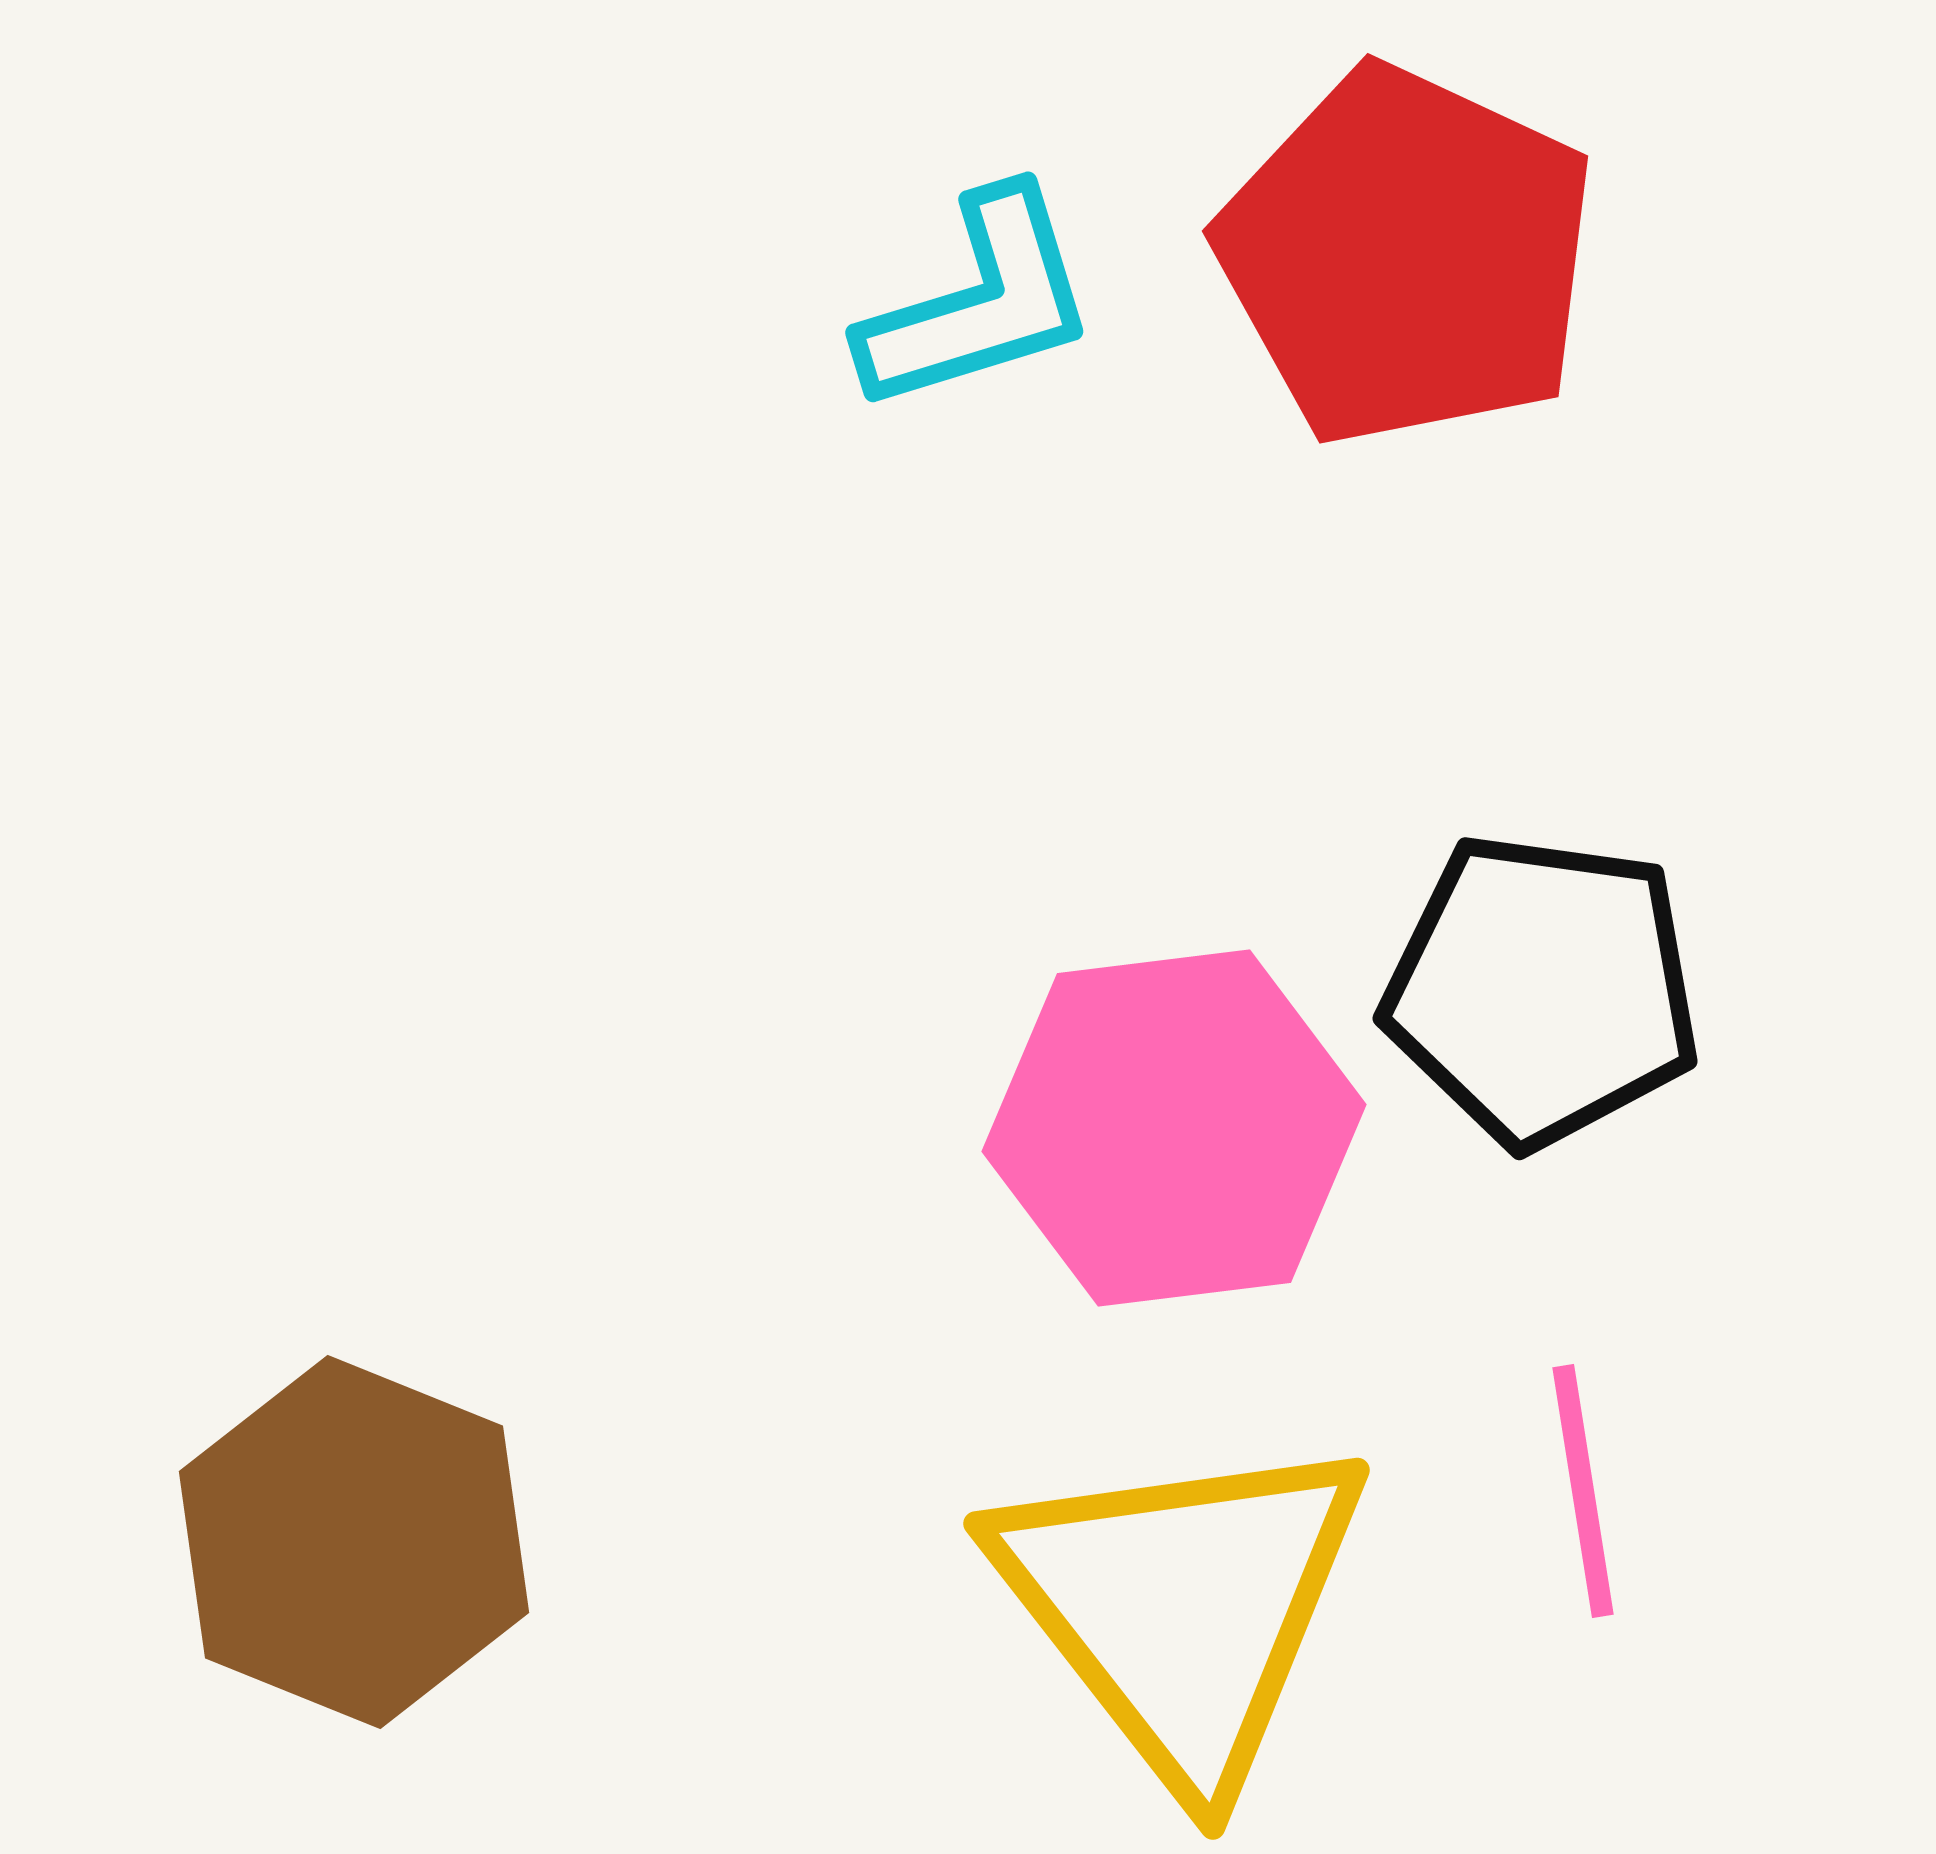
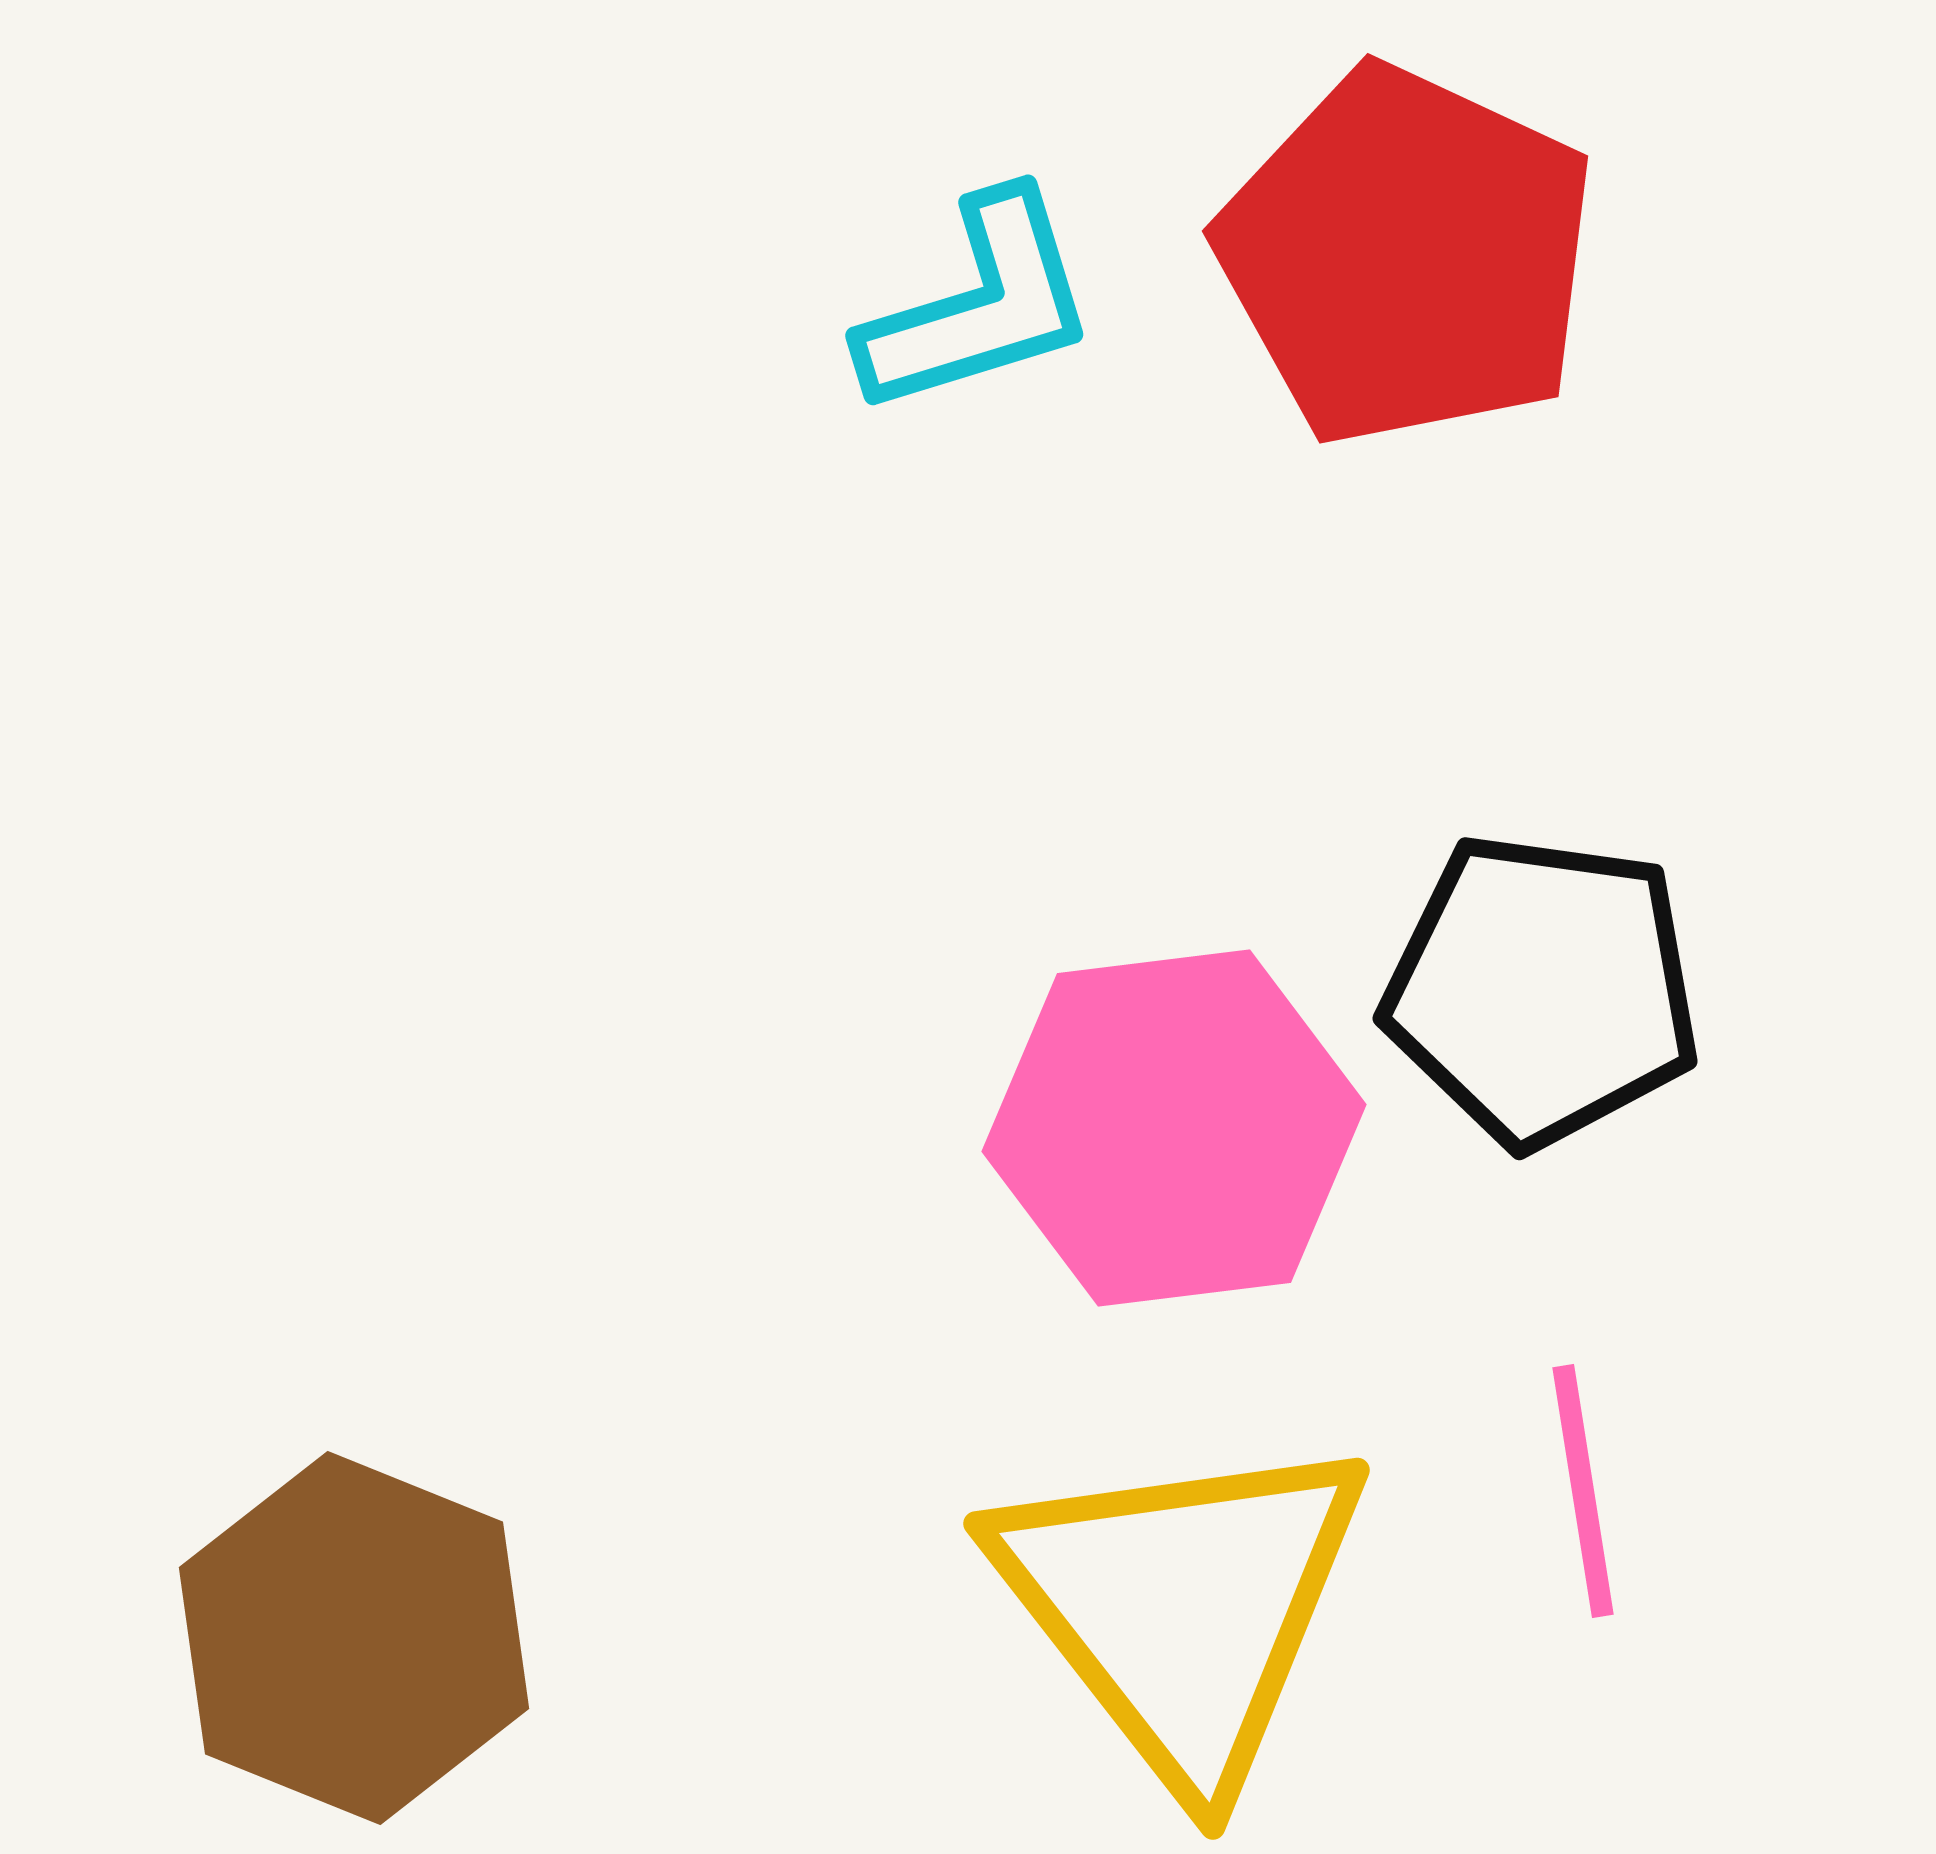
cyan L-shape: moved 3 px down
brown hexagon: moved 96 px down
